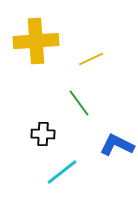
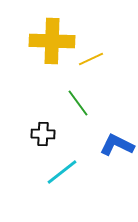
yellow cross: moved 16 px right; rotated 6 degrees clockwise
green line: moved 1 px left
